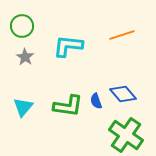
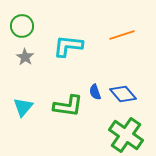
blue semicircle: moved 1 px left, 9 px up
